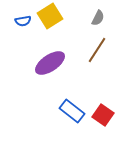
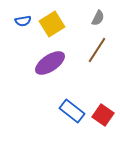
yellow square: moved 2 px right, 8 px down
